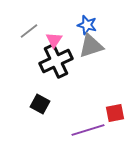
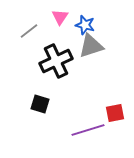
blue star: moved 2 px left
pink triangle: moved 6 px right, 23 px up
black square: rotated 12 degrees counterclockwise
